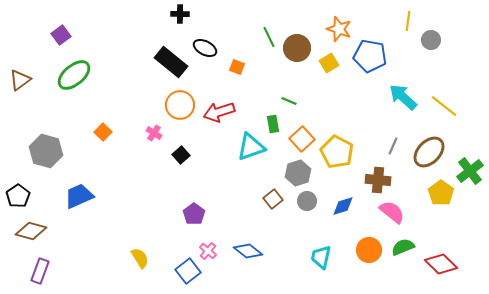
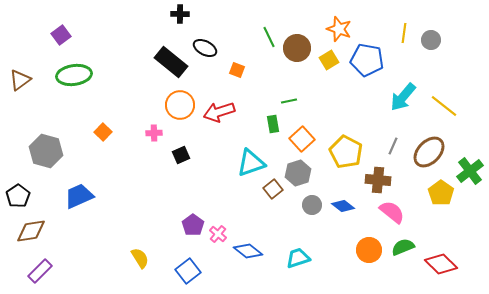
yellow line at (408, 21): moved 4 px left, 12 px down
blue pentagon at (370, 56): moved 3 px left, 4 px down
yellow square at (329, 63): moved 3 px up
orange square at (237, 67): moved 3 px down
green ellipse at (74, 75): rotated 32 degrees clockwise
cyan arrow at (403, 97): rotated 92 degrees counterclockwise
green line at (289, 101): rotated 35 degrees counterclockwise
pink cross at (154, 133): rotated 35 degrees counterclockwise
cyan triangle at (251, 147): moved 16 px down
yellow pentagon at (337, 152): moved 9 px right
black square at (181, 155): rotated 18 degrees clockwise
brown square at (273, 199): moved 10 px up
gray circle at (307, 201): moved 5 px right, 4 px down
blue diamond at (343, 206): rotated 55 degrees clockwise
purple pentagon at (194, 214): moved 1 px left, 11 px down
brown diamond at (31, 231): rotated 24 degrees counterclockwise
pink cross at (208, 251): moved 10 px right, 17 px up
cyan trapezoid at (321, 257): moved 23 px left, 1 px down; rotated 60 degrees clockwise
purple rectangle at (40, 271): rotated 25 degrees clockwise
